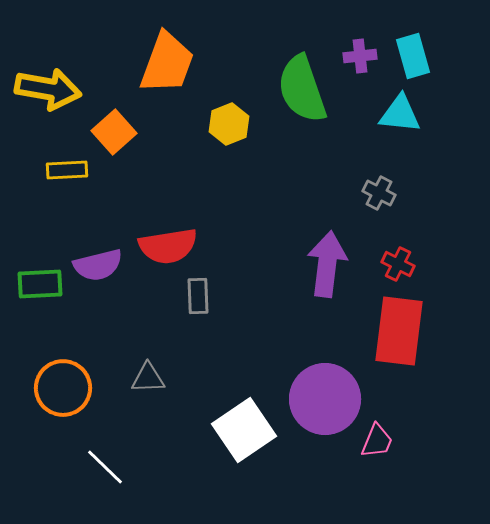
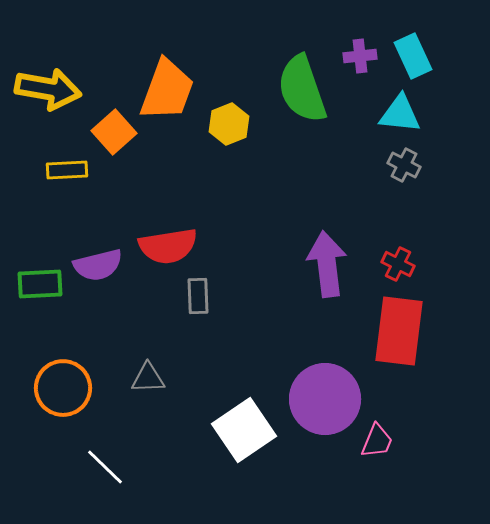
cyan rectangle: rotated 9 degrees counterclockwise
orange trapezoid: moved 27 px down
gray cross: moved 25 px right, 28 px up
purple arrow: rotated 14 degrees counterclockwise
